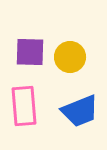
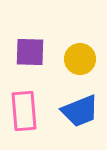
yellow circle: moved 10 px right, 2 px down
pink rectangle: moved 5 px down
